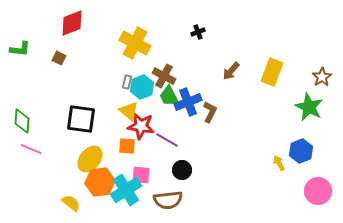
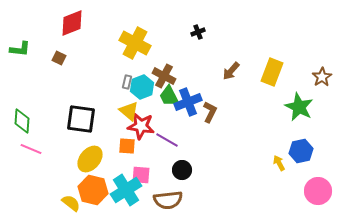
green star: moved 10 px left
blue hexagon: rotated 10 degrees clockwise
orange hexagon: moved 7 px left, 8 px down; rotated 20 degrees clockwise
